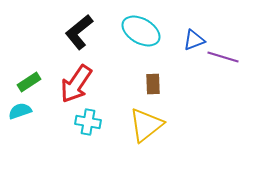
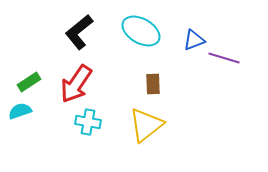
purple line: moved 1 px right, 1 px down
